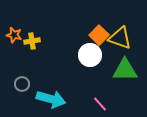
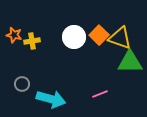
white circle: moved 16 px left, 18 px up
green triangle: moved 5 px right, 8 px up
pink line: moved 10 px up; rotated 70 degrees counterclockwise
